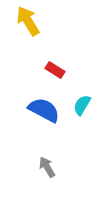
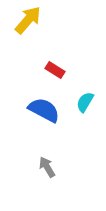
yellow arrow: moved 1 px up; rotated 72 degrees clockwise
cyan semicircle: moved 3 px right, 3 px up
